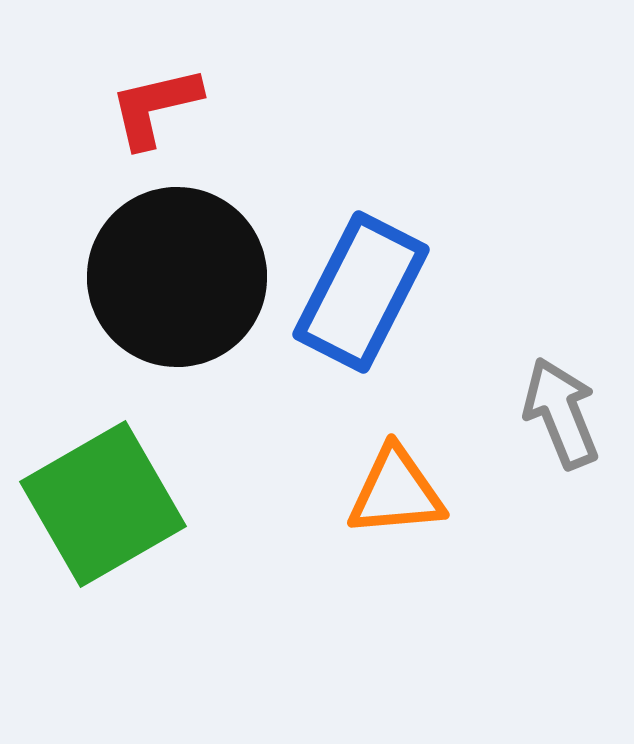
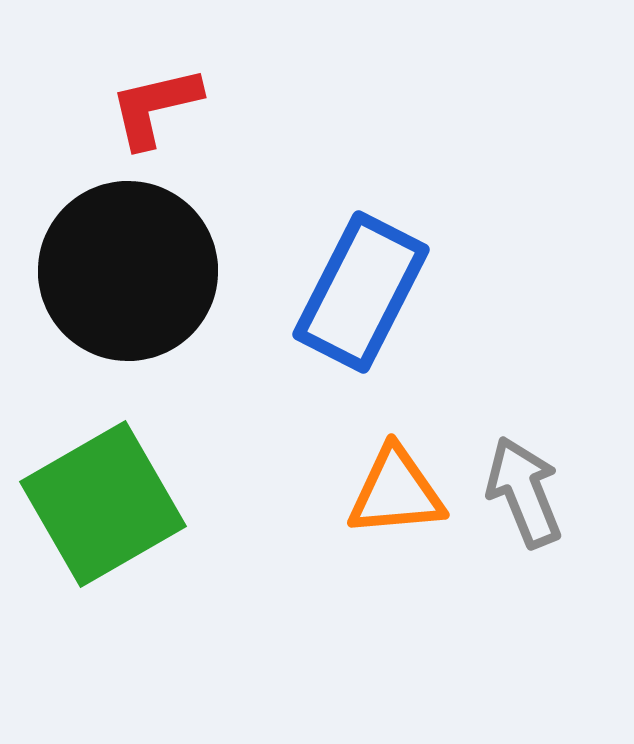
black circle: moved 49 px left, 6 px up
gray arrow: moved 37 px left, 79 px down
